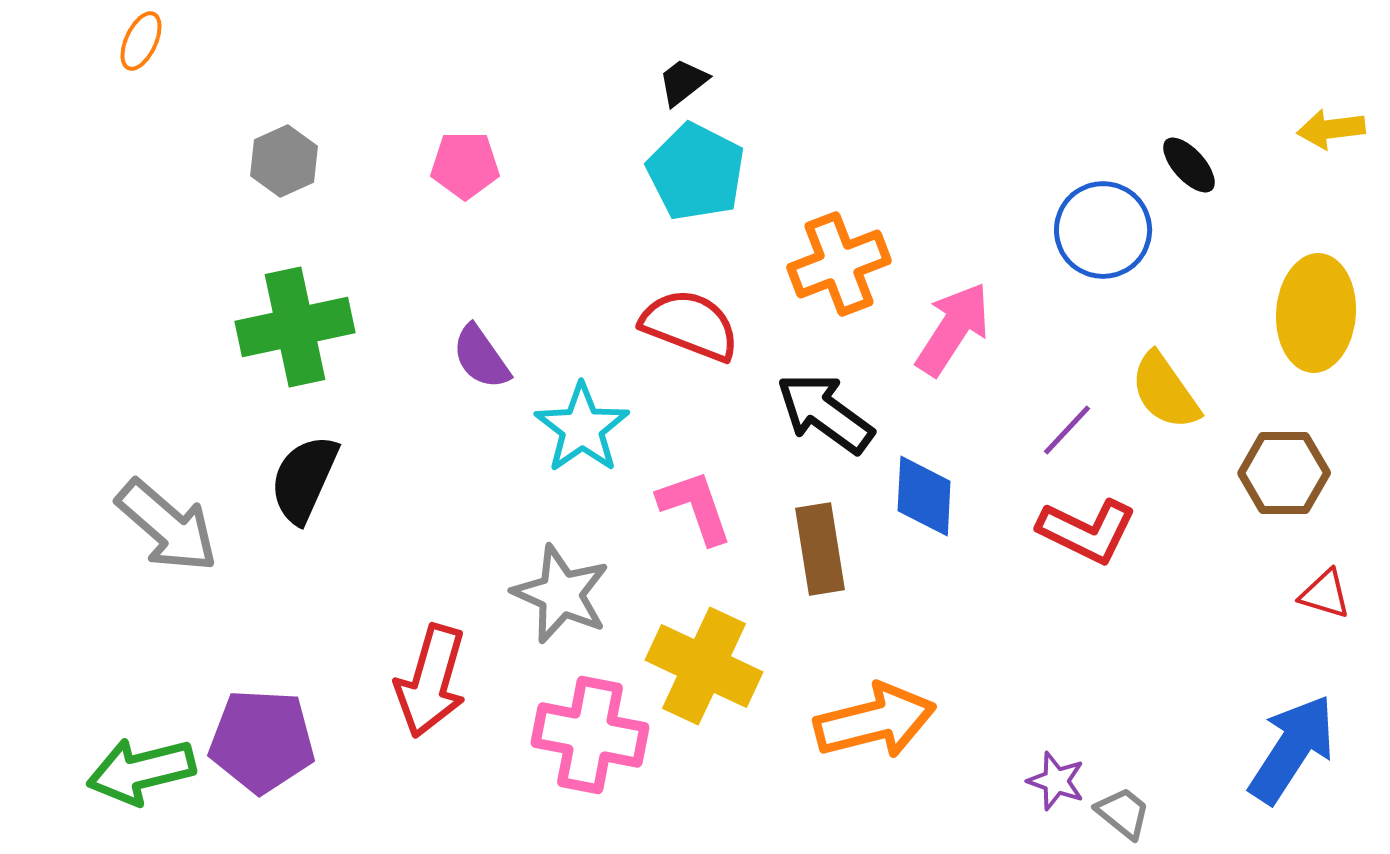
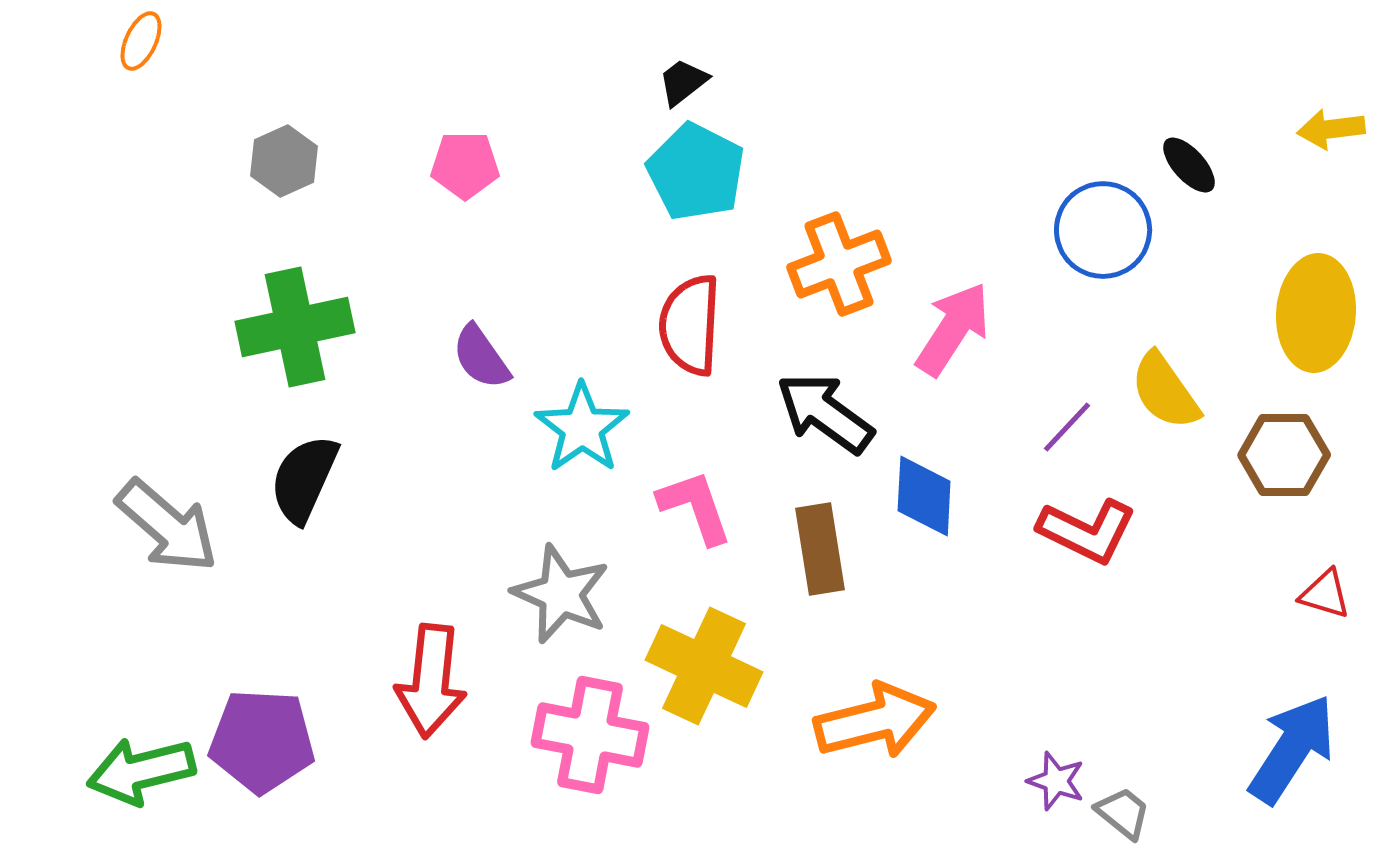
red semicircle: rotated 108 degrees counterclockwise
purple line: moved 3 px up
brown hexagon: moved 18 px up
red arrow: rotated 10 degrees counterclockwise
